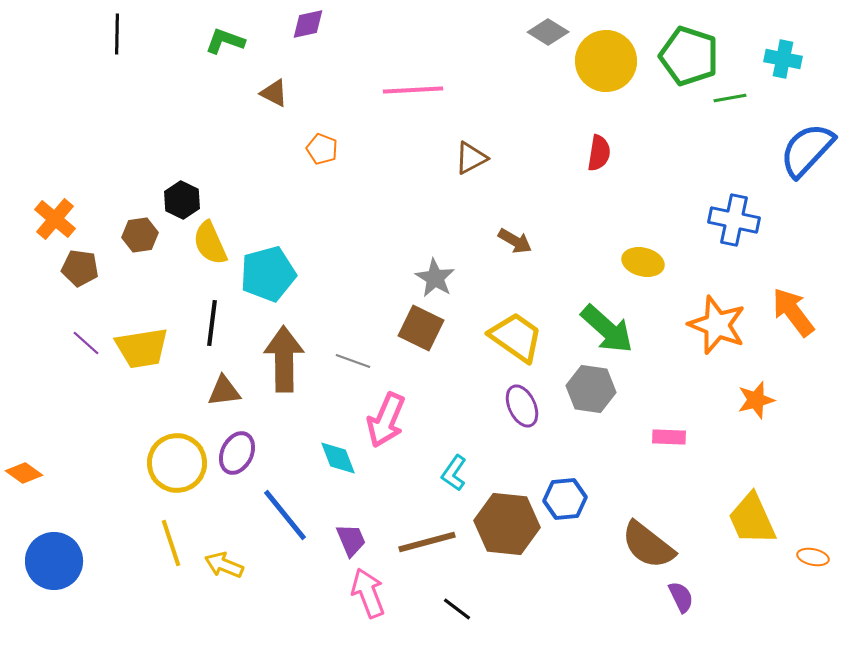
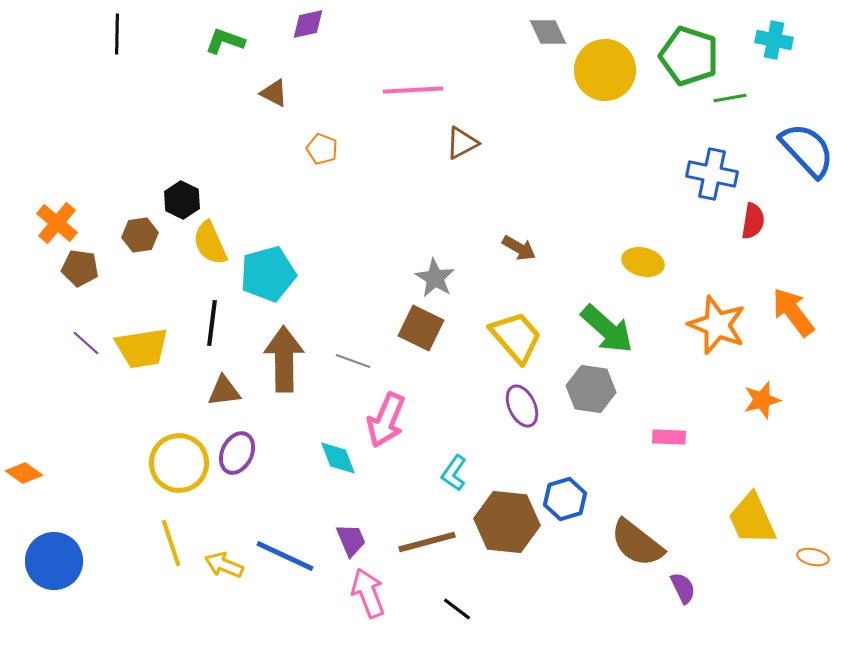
gray diamond at (548, 32): rotated 33 degrees clockwise
cyan cross at (783, 59): moved 9 px left, 19 px up
yellow circle at (606, 61): moved 1 px left, 9 px down
blue semicircle at (807, 150): rotated 94 degrees clockwise
red semicircle at (599, 153): moved 154 px right, 68 px down
brown triangle at (471, 158): moved 9 px left, 15 px up
orange cross at (55, 219): moved 2 px right, 4 px down
blue cross at (734, 220): moved 22 px left, 46 px up
brown arrow at (515, 241): moved 4 px right, 7 px down
yellow trapezoid at (516, 337): rotated 14 degrees clockwise
orange star at (756, 400): moved 6 px right
yellow circle at (177, 463): moved 2 px right
blue hexagon at (565, 499): rotated 12 degrees counterclockwise
blue line at (285, 515): moved 41 px down; rotated 26 degrees counterclockwise
brown hexagon at (507, 524): moved 2 px up
brown semicircle at (648, 545): moved 11 px left, 2 px up
purple semicircle at (681, 597): moved 2 px right, 9 px up
